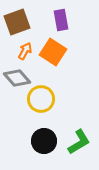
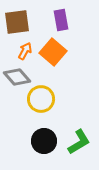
brown square: rotated 12 degrees clockwise
orange square: rotated 8 degrees clockwise
gray diamond: moved 1 px up
